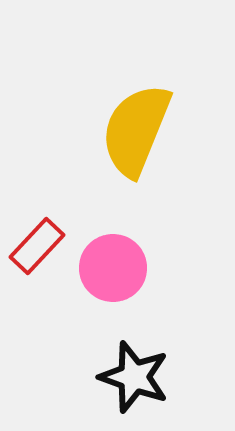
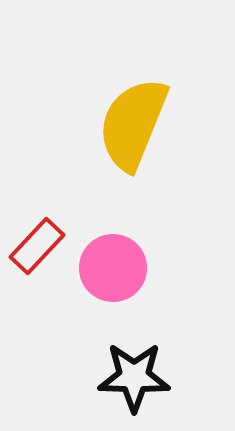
yellow semicircle: moved 3 px left, 6 px up
black star: rotated 18 degrees counterclockwise
